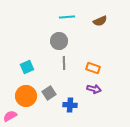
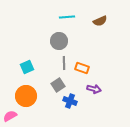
orange rectangle: moved 11 px left
gray square: moved 9 px right, 8 px up
blue cross: moved 4 px up; rotated 16 degrees clockwise
